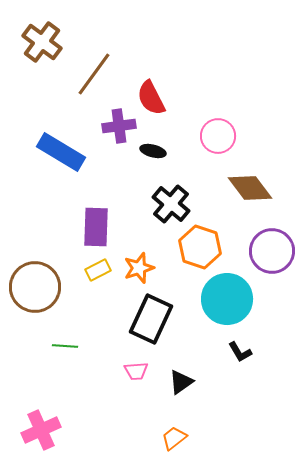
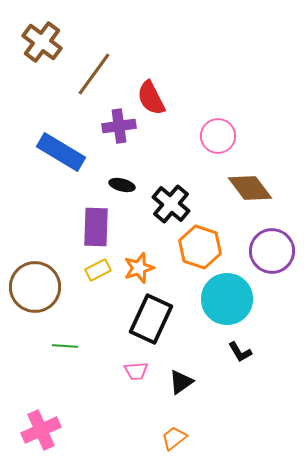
black ellipse: moved 31 px left, 34 px down
